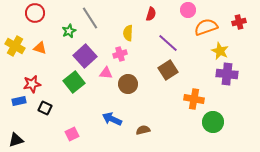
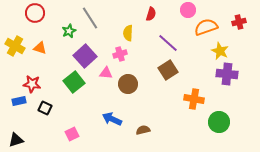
red star: rotated 18 degrees clockwise
green circle: moved 6 px right
